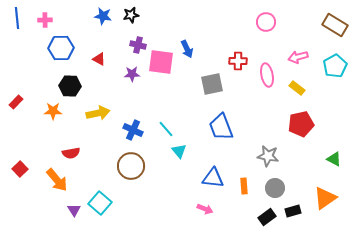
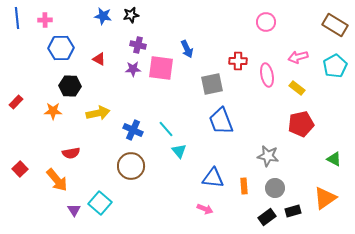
pink square at (161, 62): moved 6 px down
purple star at (132, 74): moved 1 px right, 5 px up
blue trapezoid at (221, 127): moved 6 px up
